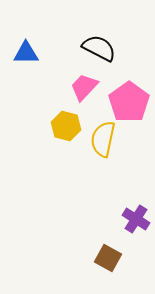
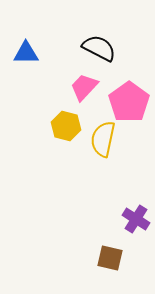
brown square: moved 2 px right; rotated 16 degrees counterclockwise
